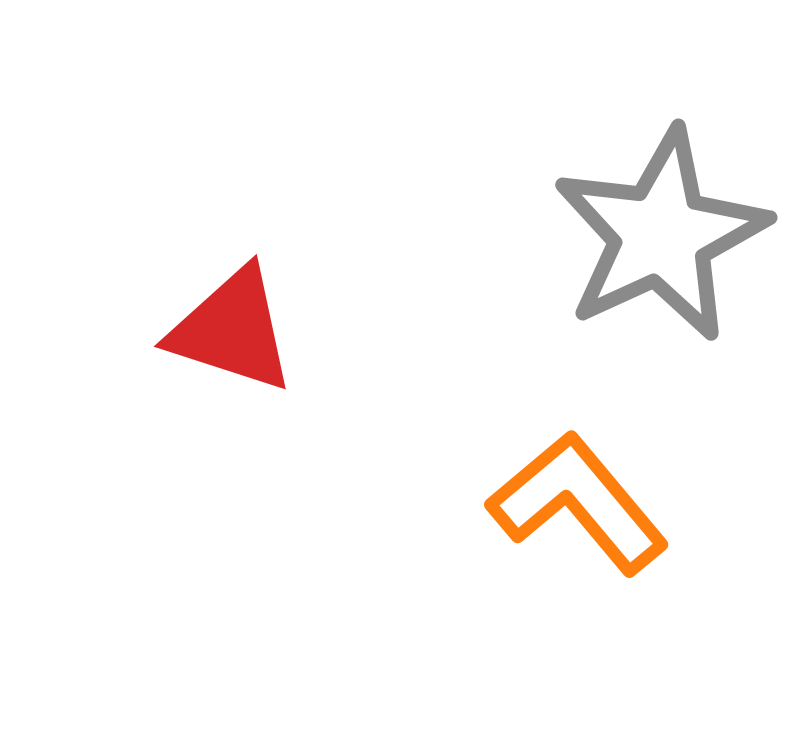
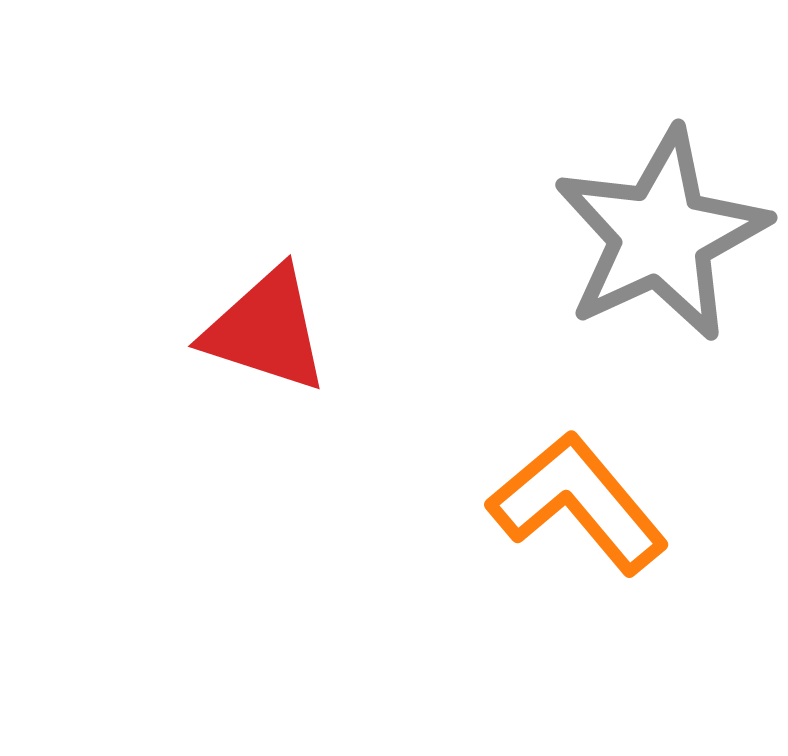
red triangle: moved 34 px right
